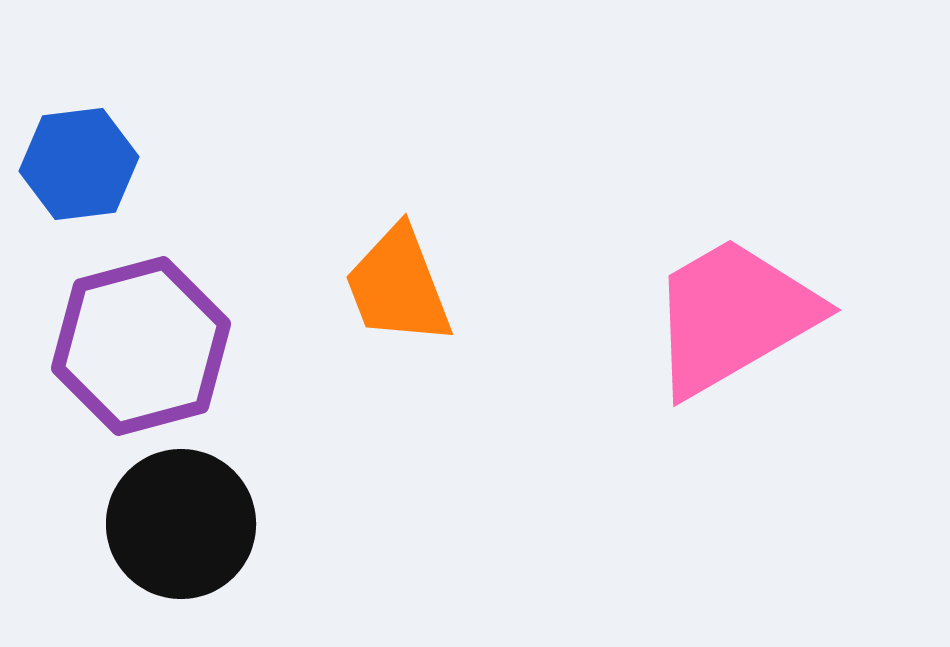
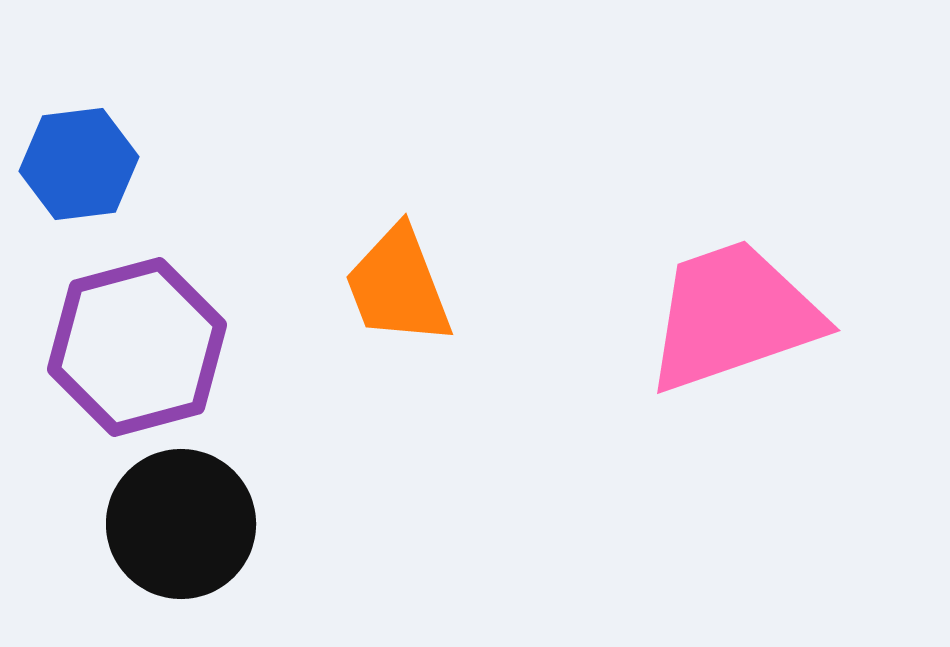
pink trapezoid: rotated 11 degrees clockwise
purple hexagon: moved 4 px left, 1 px down
